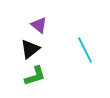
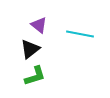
cyan line: moved 5 px left, 16 px up; rotated 52 degrees counterclockwise
